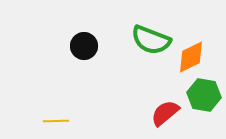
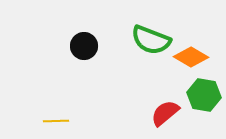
orange diamond: rotated 56 degrees clockwise
